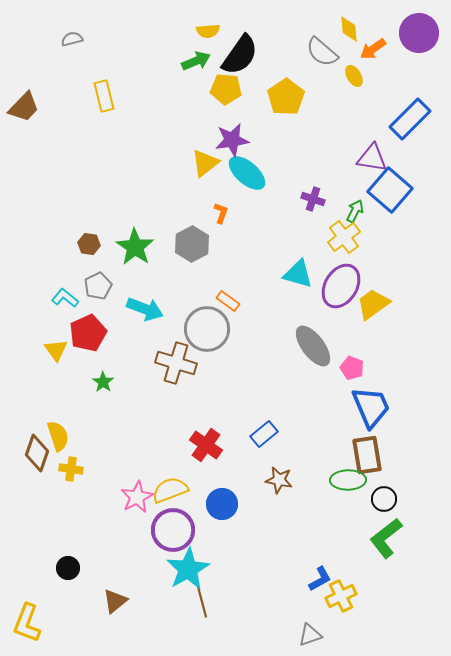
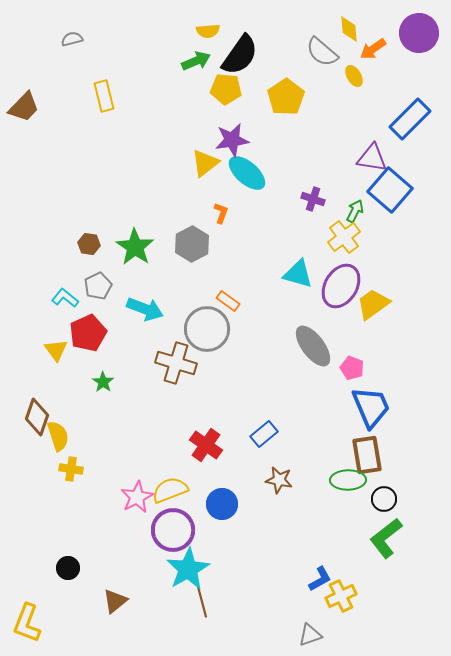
brown diamond at (37, 453): moved 36 px up
